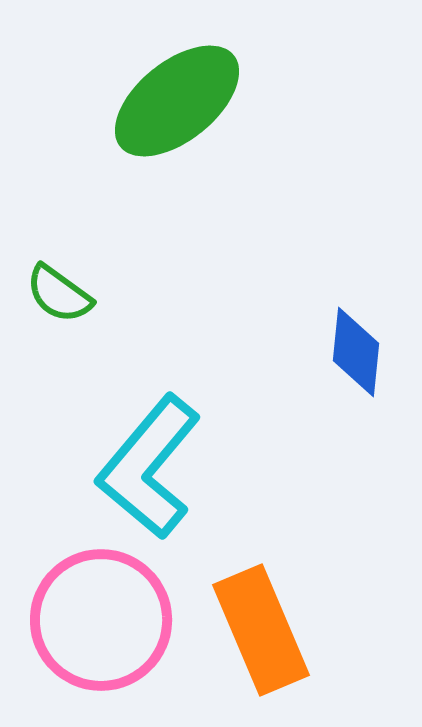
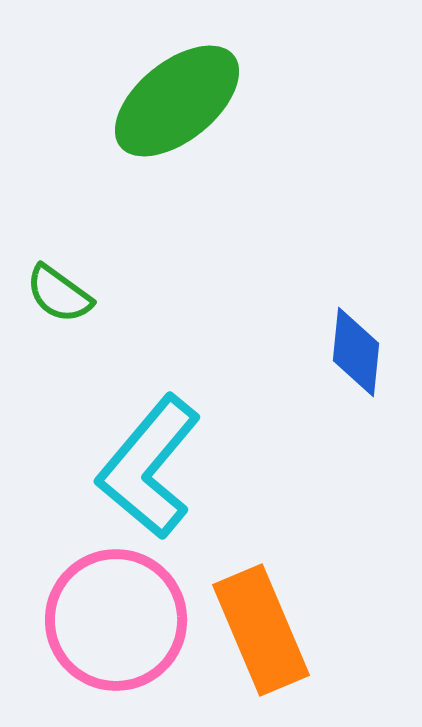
pink circle: moved 15 px right
